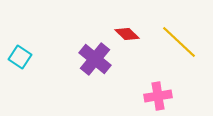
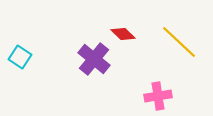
red diamond: moved 4 px left
purple cross: moved 1 px left
